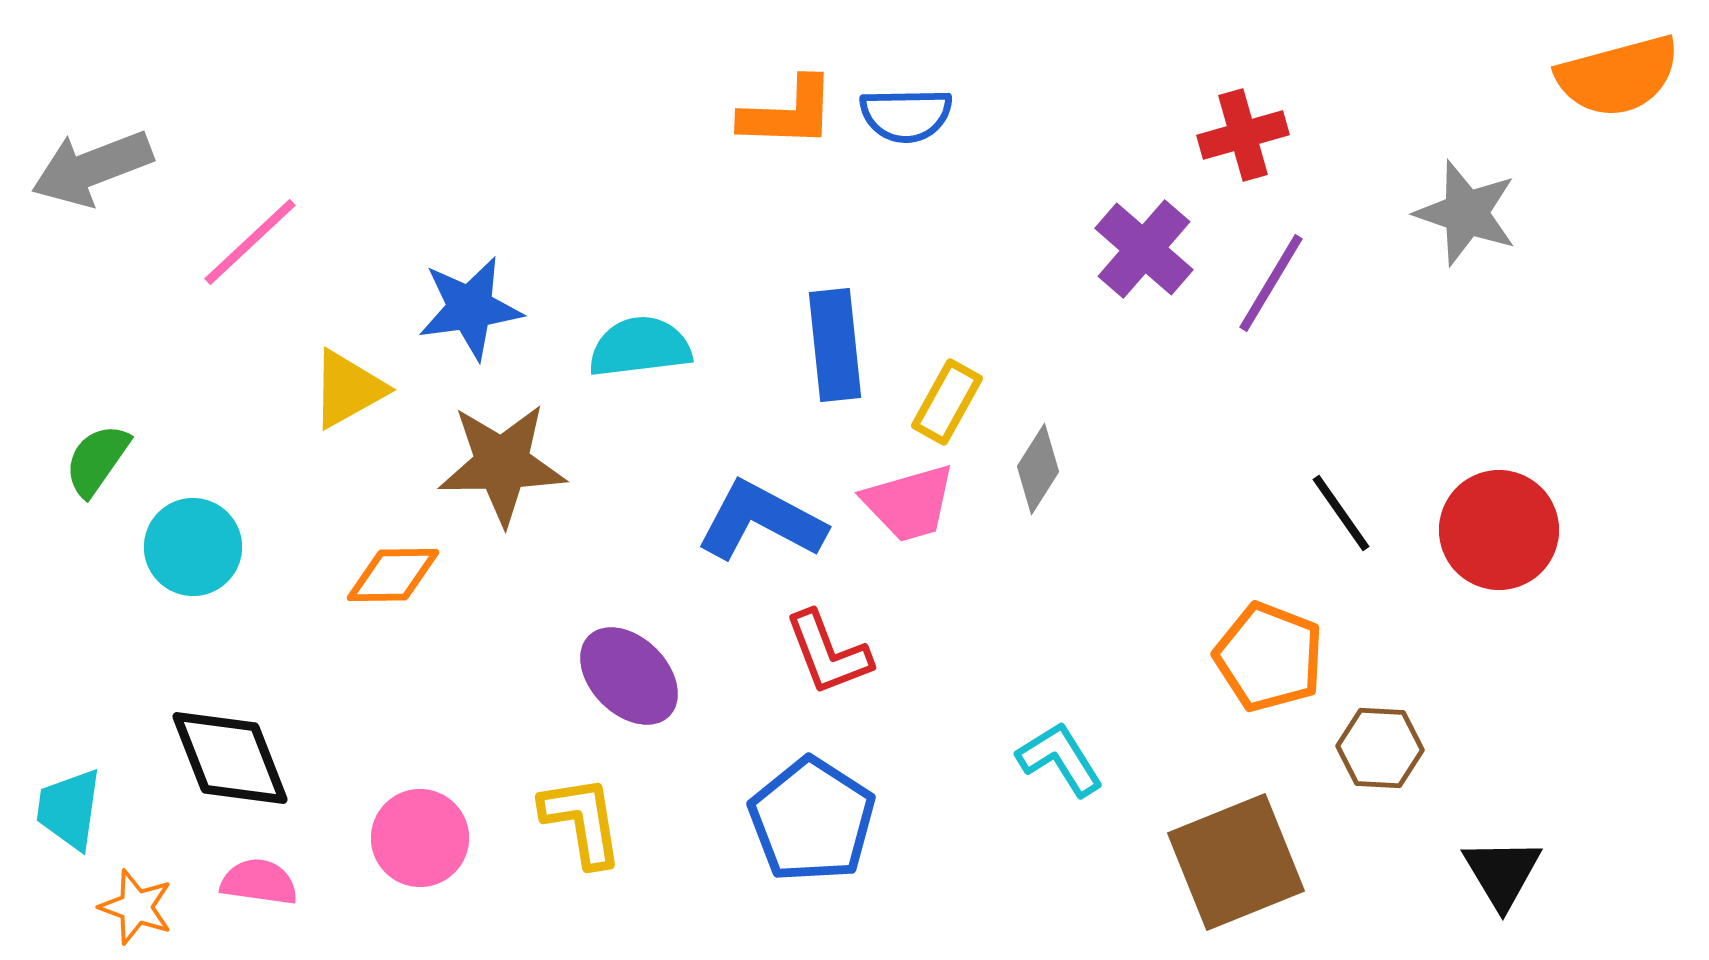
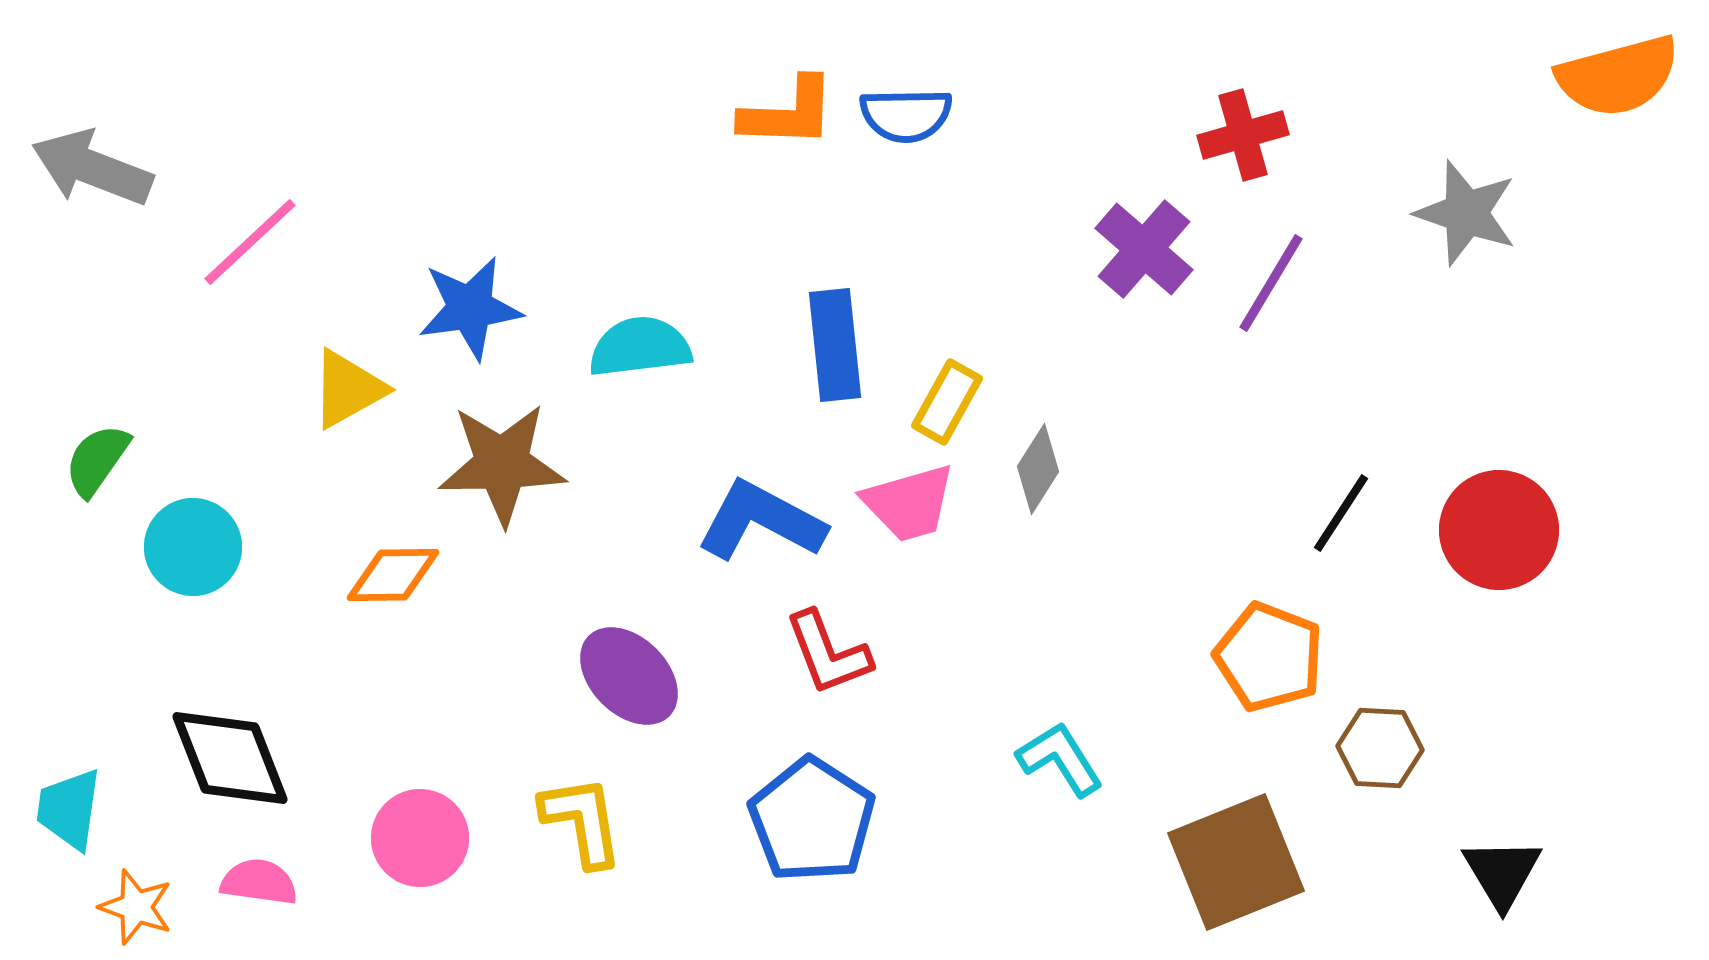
gray arrow: rotated 42 degrees clockwise
black line: rotated 68 degrees clockwise
